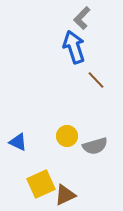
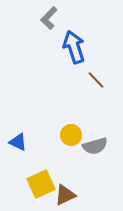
gray L-shape: moved 33 px left
yellow circle: moved 4 px right, 1 px up
